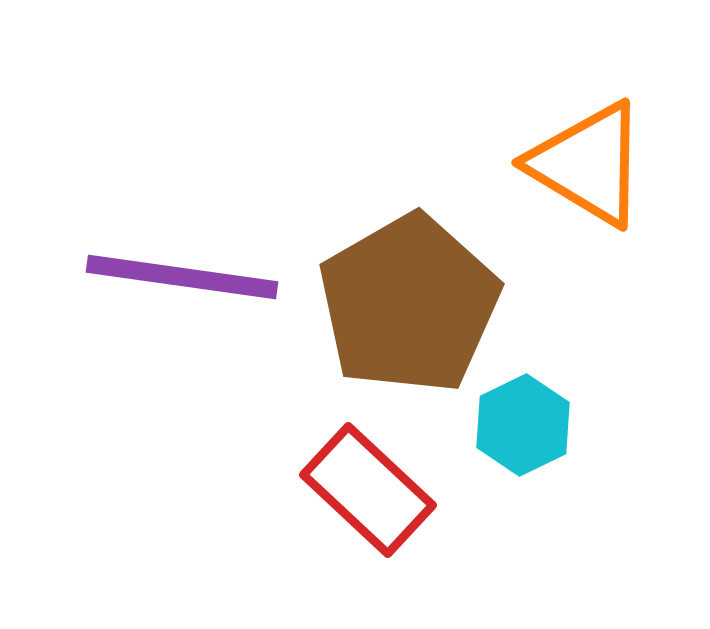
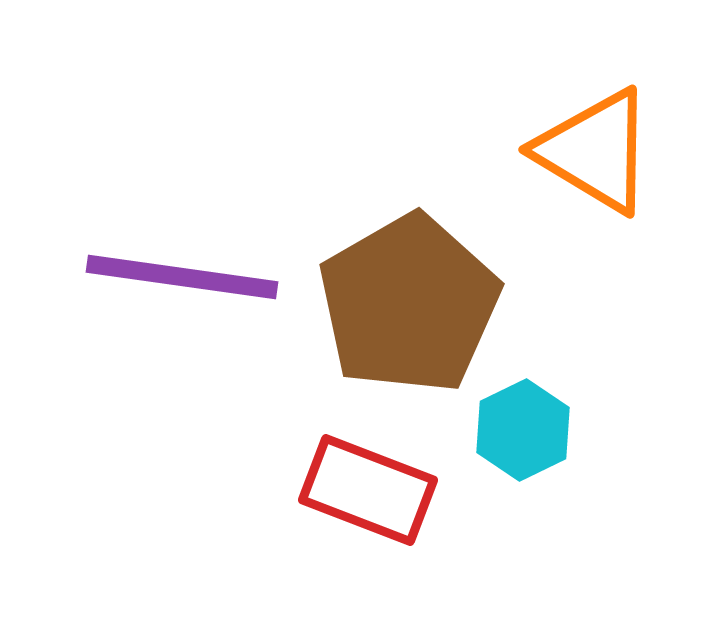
orange triangle: moved 7 px right, 13 px up
cyan hexagon: moved 5 px down
red rectangle: rotated 22 degrees counterclockwise
